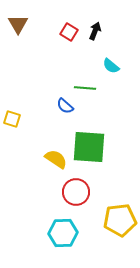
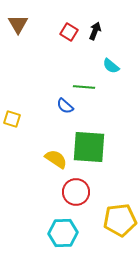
green line: moved 1 px left, 1 px up
